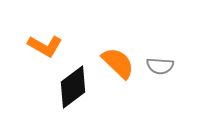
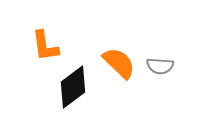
orange L-shape: rotated 52 degrees clockwise
orange semicircle: moved 1 px right
